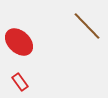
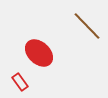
red ellipse: moved 20 px right, 11 px down
